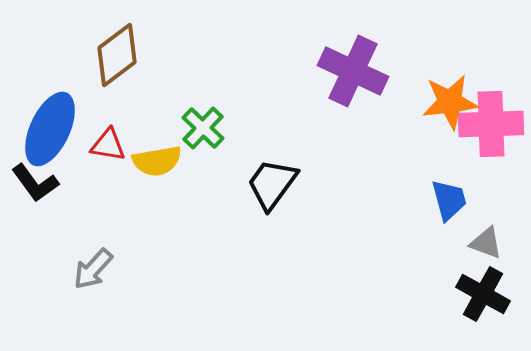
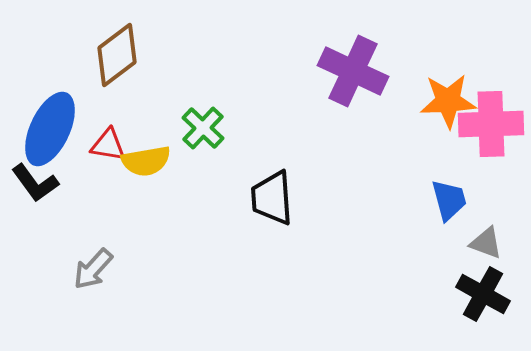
orange star: moved 2 px left, 1 px up; rotated 4 degrees clockwise
yellow semicircle: moved 11 px left
black trapezoid: moved 14 px down; rotated 40 degrees counterclockwise
